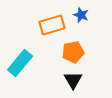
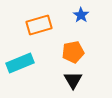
blue star: rotated 14 degrees clockwise
orange rectangle: moved 13 px left
cyan rectangle: rotated 28 degrees clockwise
